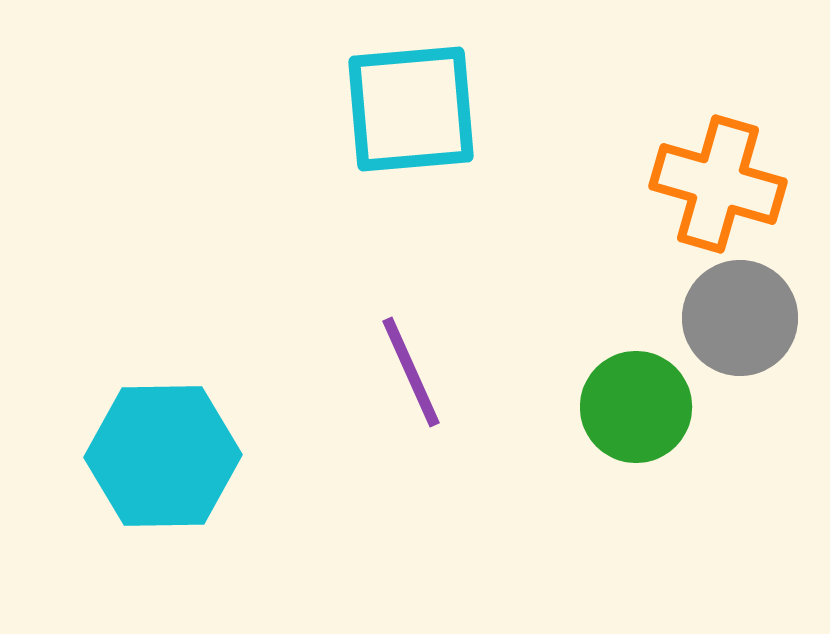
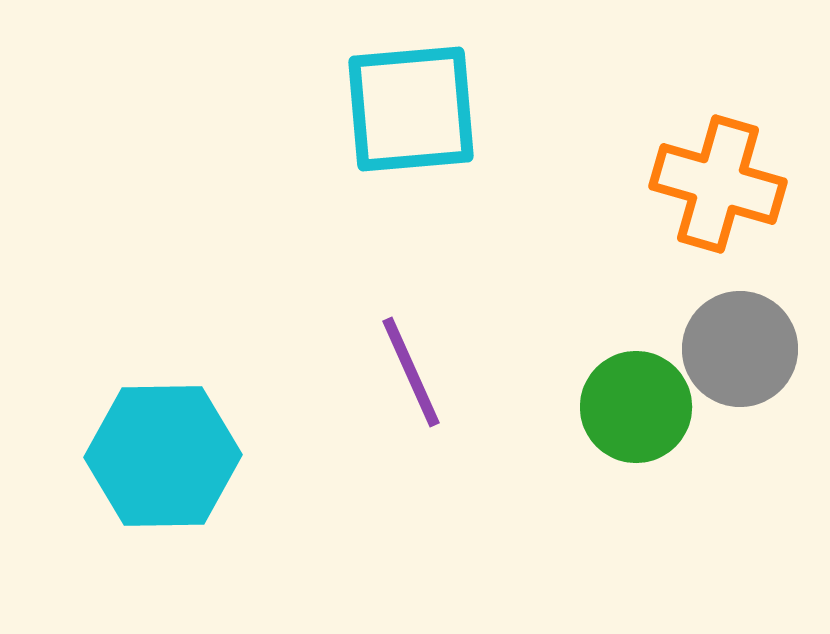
gray circle: moved 31 px down
